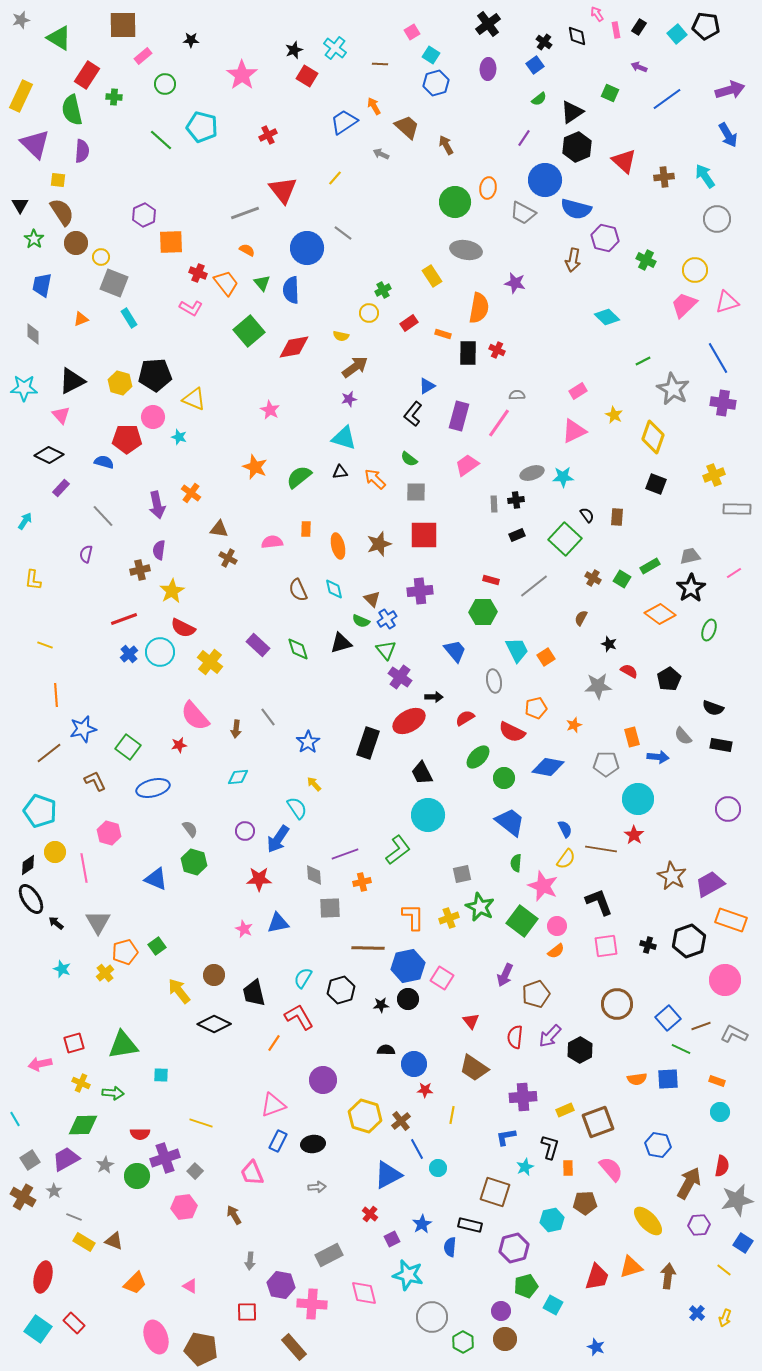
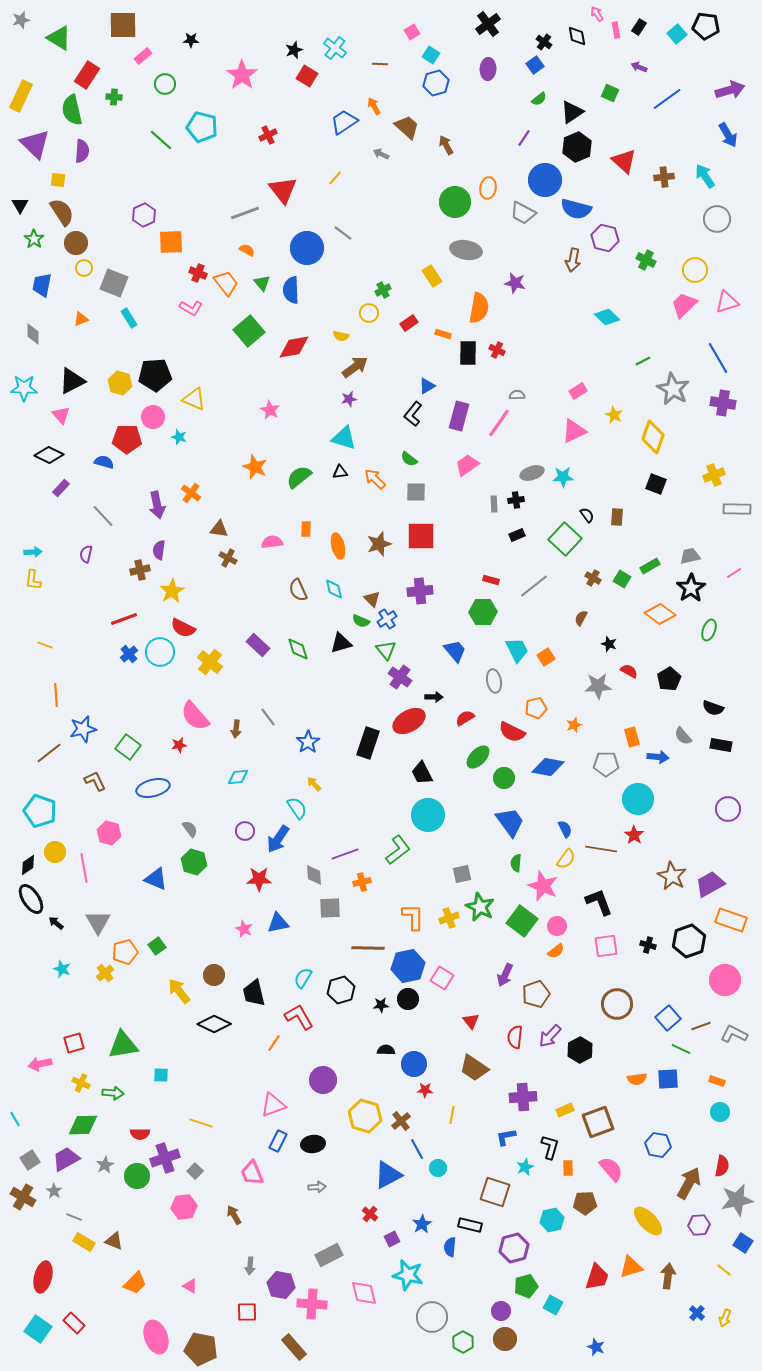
yellow circle at (101, 257): moved 17 px left, 11 px down
cyan arrow at (25, 521): moved 8 px right, 31 px down; rotated 54 degrees clockwise
red square at (424, 535): moved 3 px left, 1 px down
blue trapezoid at (510, 822): rotated 16 degrees clockwise
gray arrow at (250, 1261): moved 5 px down
